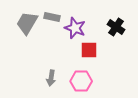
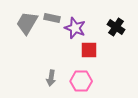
gray rectangle: moved 1 px down
